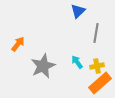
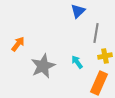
yellow cross: moved 8 px right, 10 px up
orange rectangle: moved 1 px left; rotated 25 degrees counterclockwise
